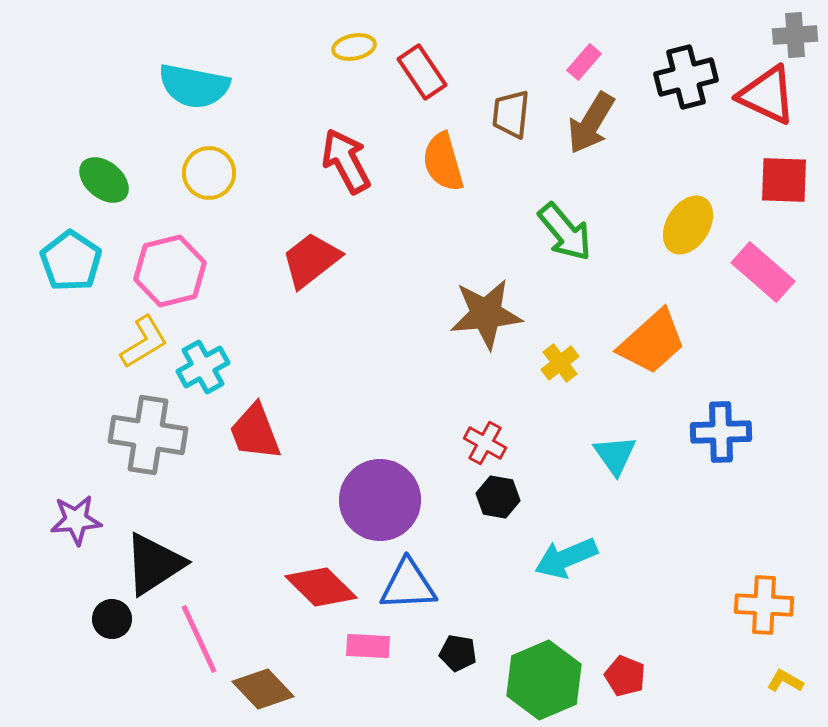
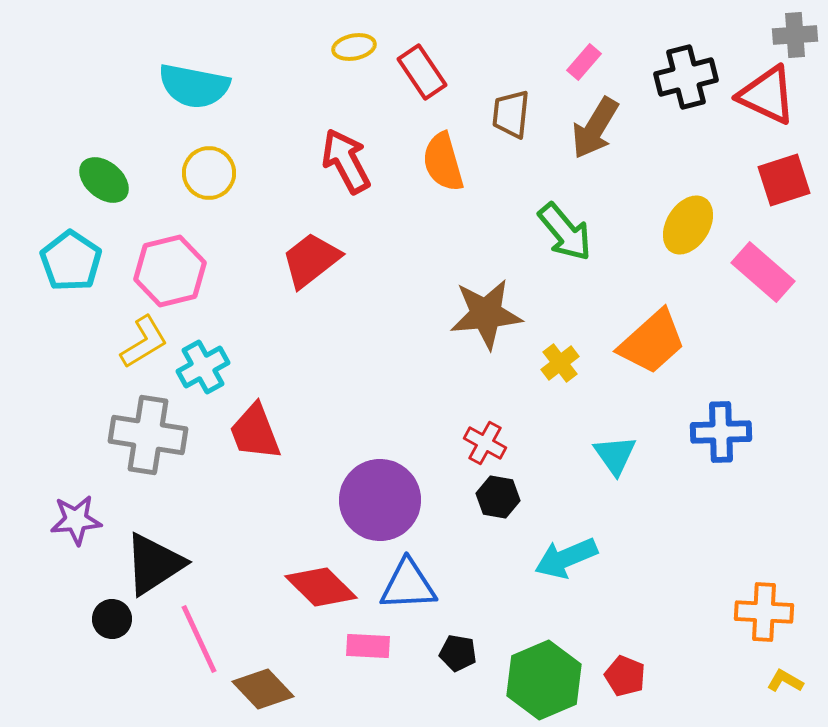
brown arrow at (591, 123): moved 4 px right, 5 px down
red square at (784, 180): rotated 20 degrees counterclockwise
orange cross at (764, 605): moved 7 px down
